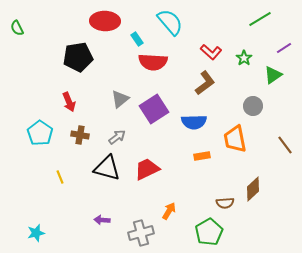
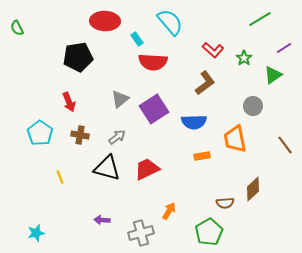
red L-shape: moved 2 px right, 2 px up
